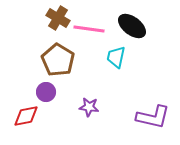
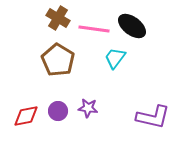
pink line: moved 5 px right
cyan trapezoid: moved 1 px left, 1 px down; rotated 25 degrees clockwise
purple circle: moved 12 px right, 19 px down
purple star: moved 1 px left, 1 px down
